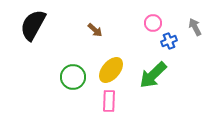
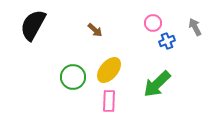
blue cross: moved 2 px left
yellow ellipse: moved 2 px left
green arrow: moved 4 px right, 9 px down
